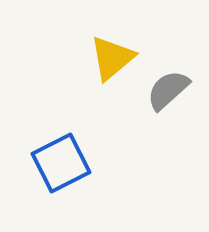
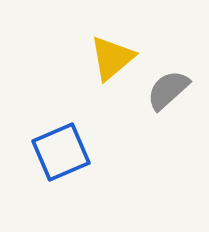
blue square: moved 11 px up; rotated 4 degrees clockwise
